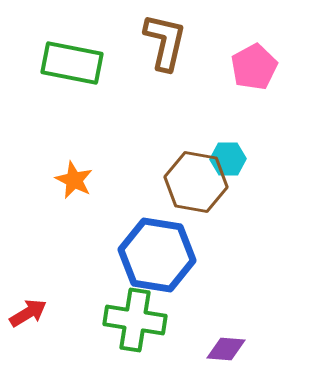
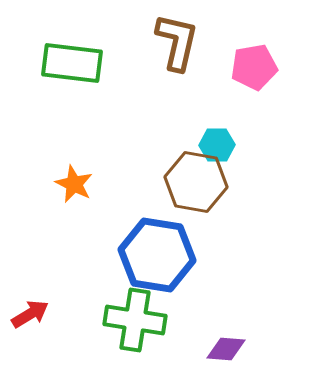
brown L-shape: moved 12 px right
green rectangle: rotated 4 degrees counterclockwise
pink pentagon: rotated 18 degrees clockwise
cyan hexagon: moved 11 px left, 14 px up
orange star: moved 4 px down
red arrow: moved 2 px right, 1 px down
